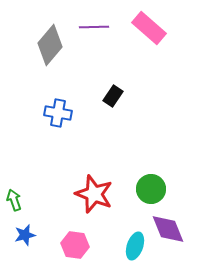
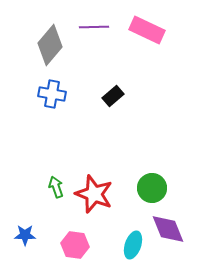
pink rectangle: moved 2 px left, 2 px down; rotated 16 degrees counterclockwise
black rectangle: rotated 15 degrees clockwise
blue cross: moved 6 px left, 19 px up
green circle: moved 1 px right, 1 px up
green arrow: moved 42 px right, 13 px up
blue star: rotated 15 degrees clockwise
cyan ellipse: moved 2 px left, 1 px up
